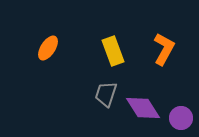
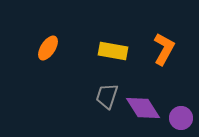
yellow rectangle: rotated 60 degrees counterclockwise
gray trapezoid: moved 1 px right, 2 px down
